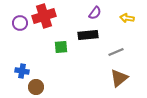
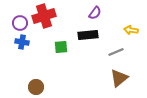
yellow arrow: moved 4 px right, 12 px down
blue cross: moved 29 px up
